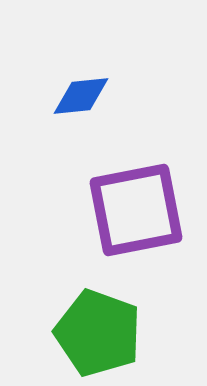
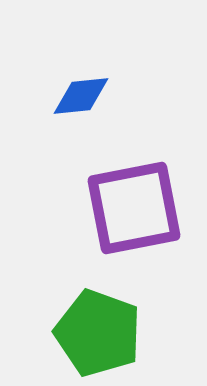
purple square: moved 2 px left, 2 px up
